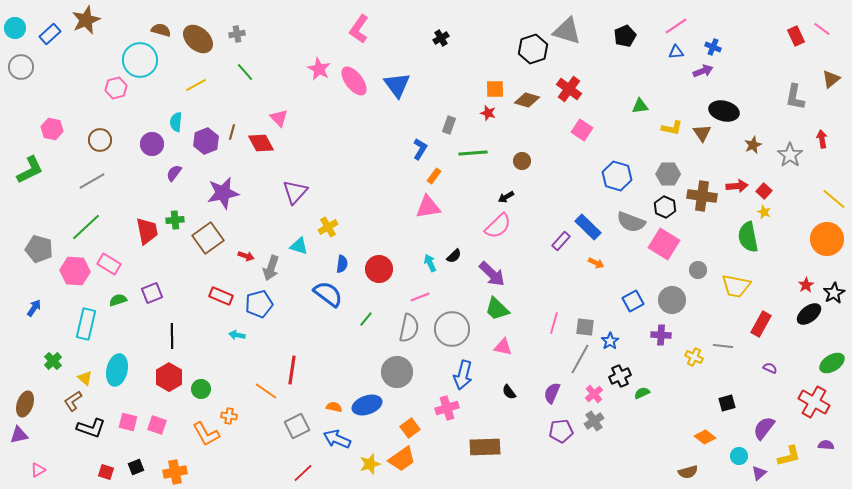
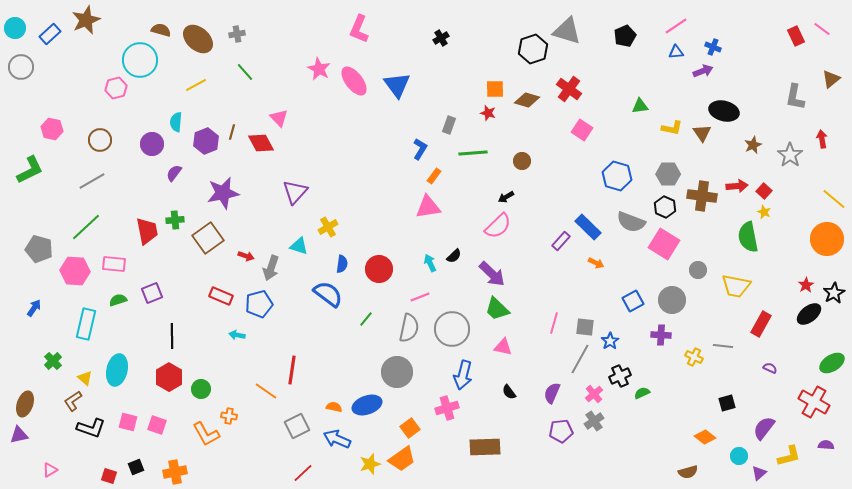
pink L-shape at (359, 29): rotated 12 degrees counterclockwise
pink rectangle at (109, 264): moved 5 px right; rotated 25 degrees counterclockwise
pink triangle at (38, 470): moved 12 px right
red square at (106, 472): moved 3 px right, 4 px down
